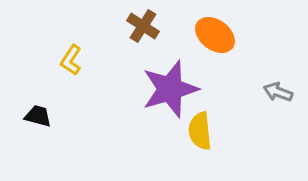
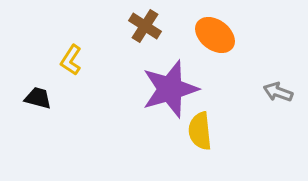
brown cross: moved 2 px right
black trapezoid: moved 18 px up
